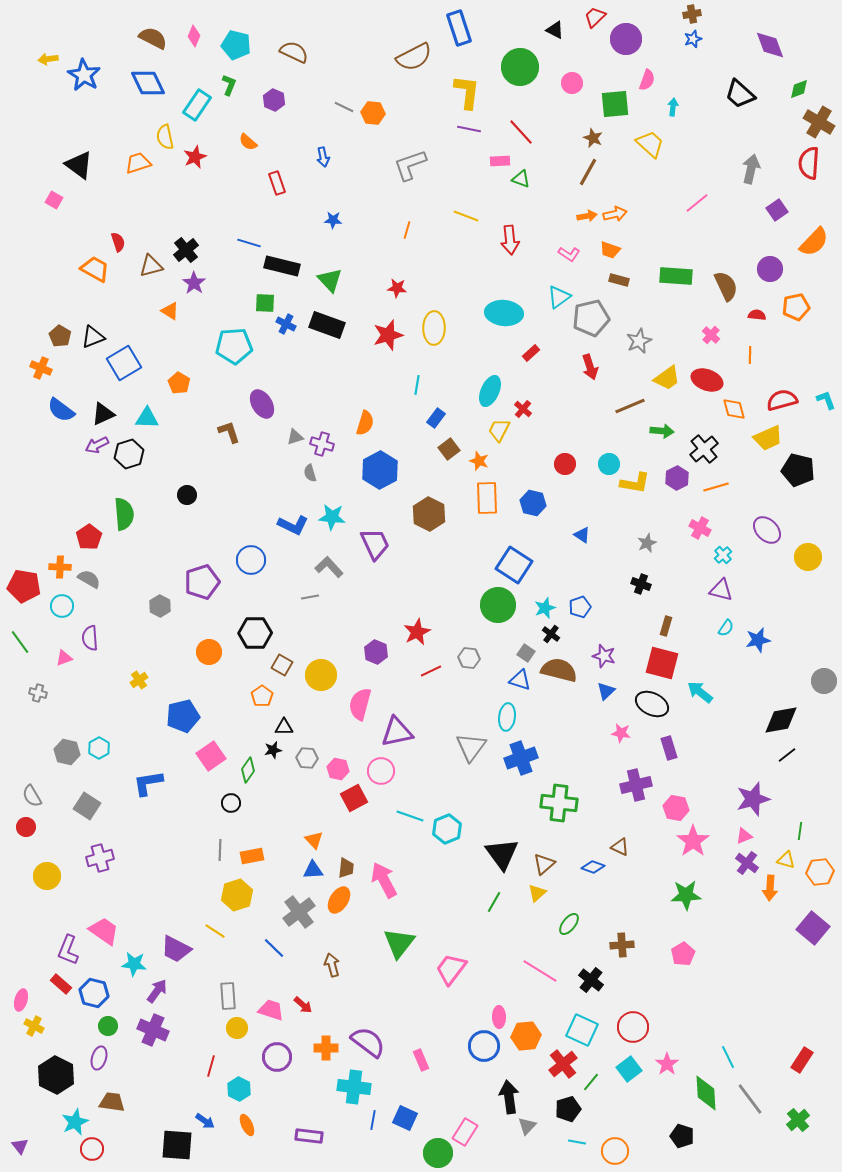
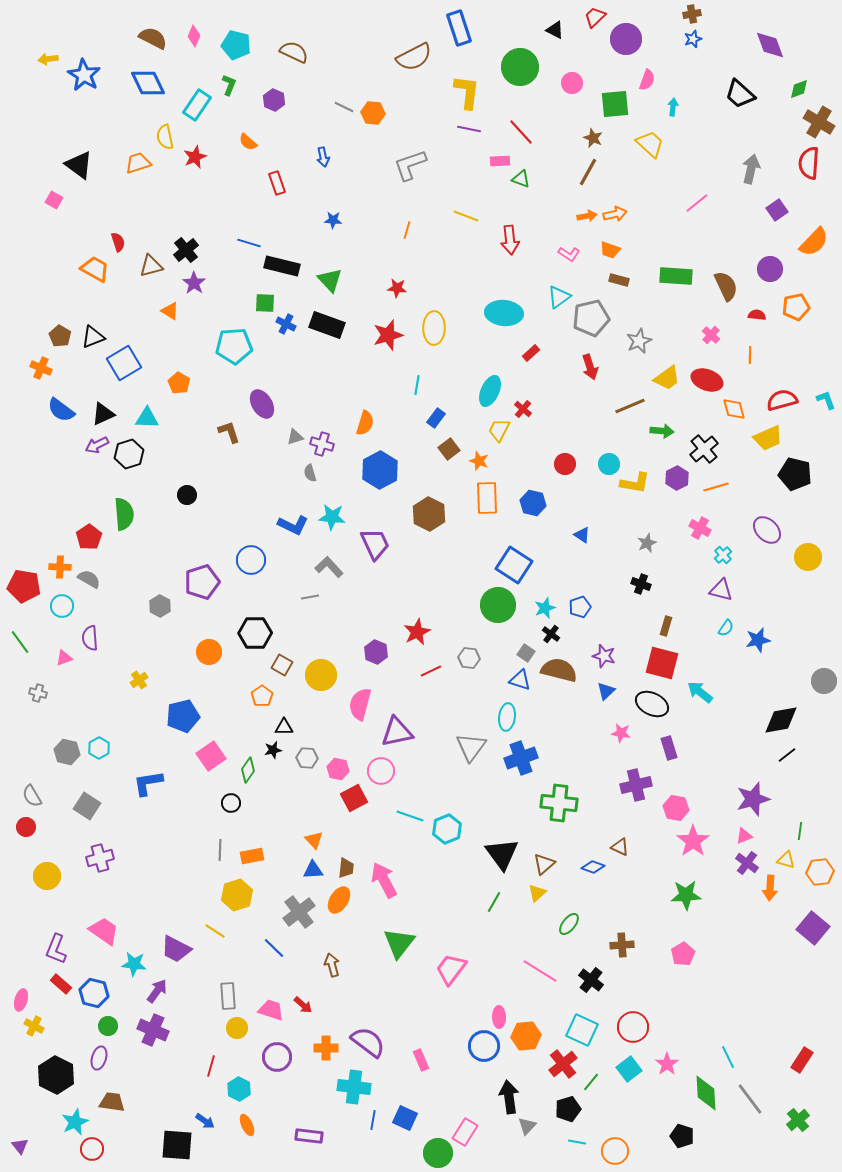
black pentagon at (798, 470): moved 3 px left, 4 px down
purple L-shape at (68, 950): moved 12 px left, 1 px up
